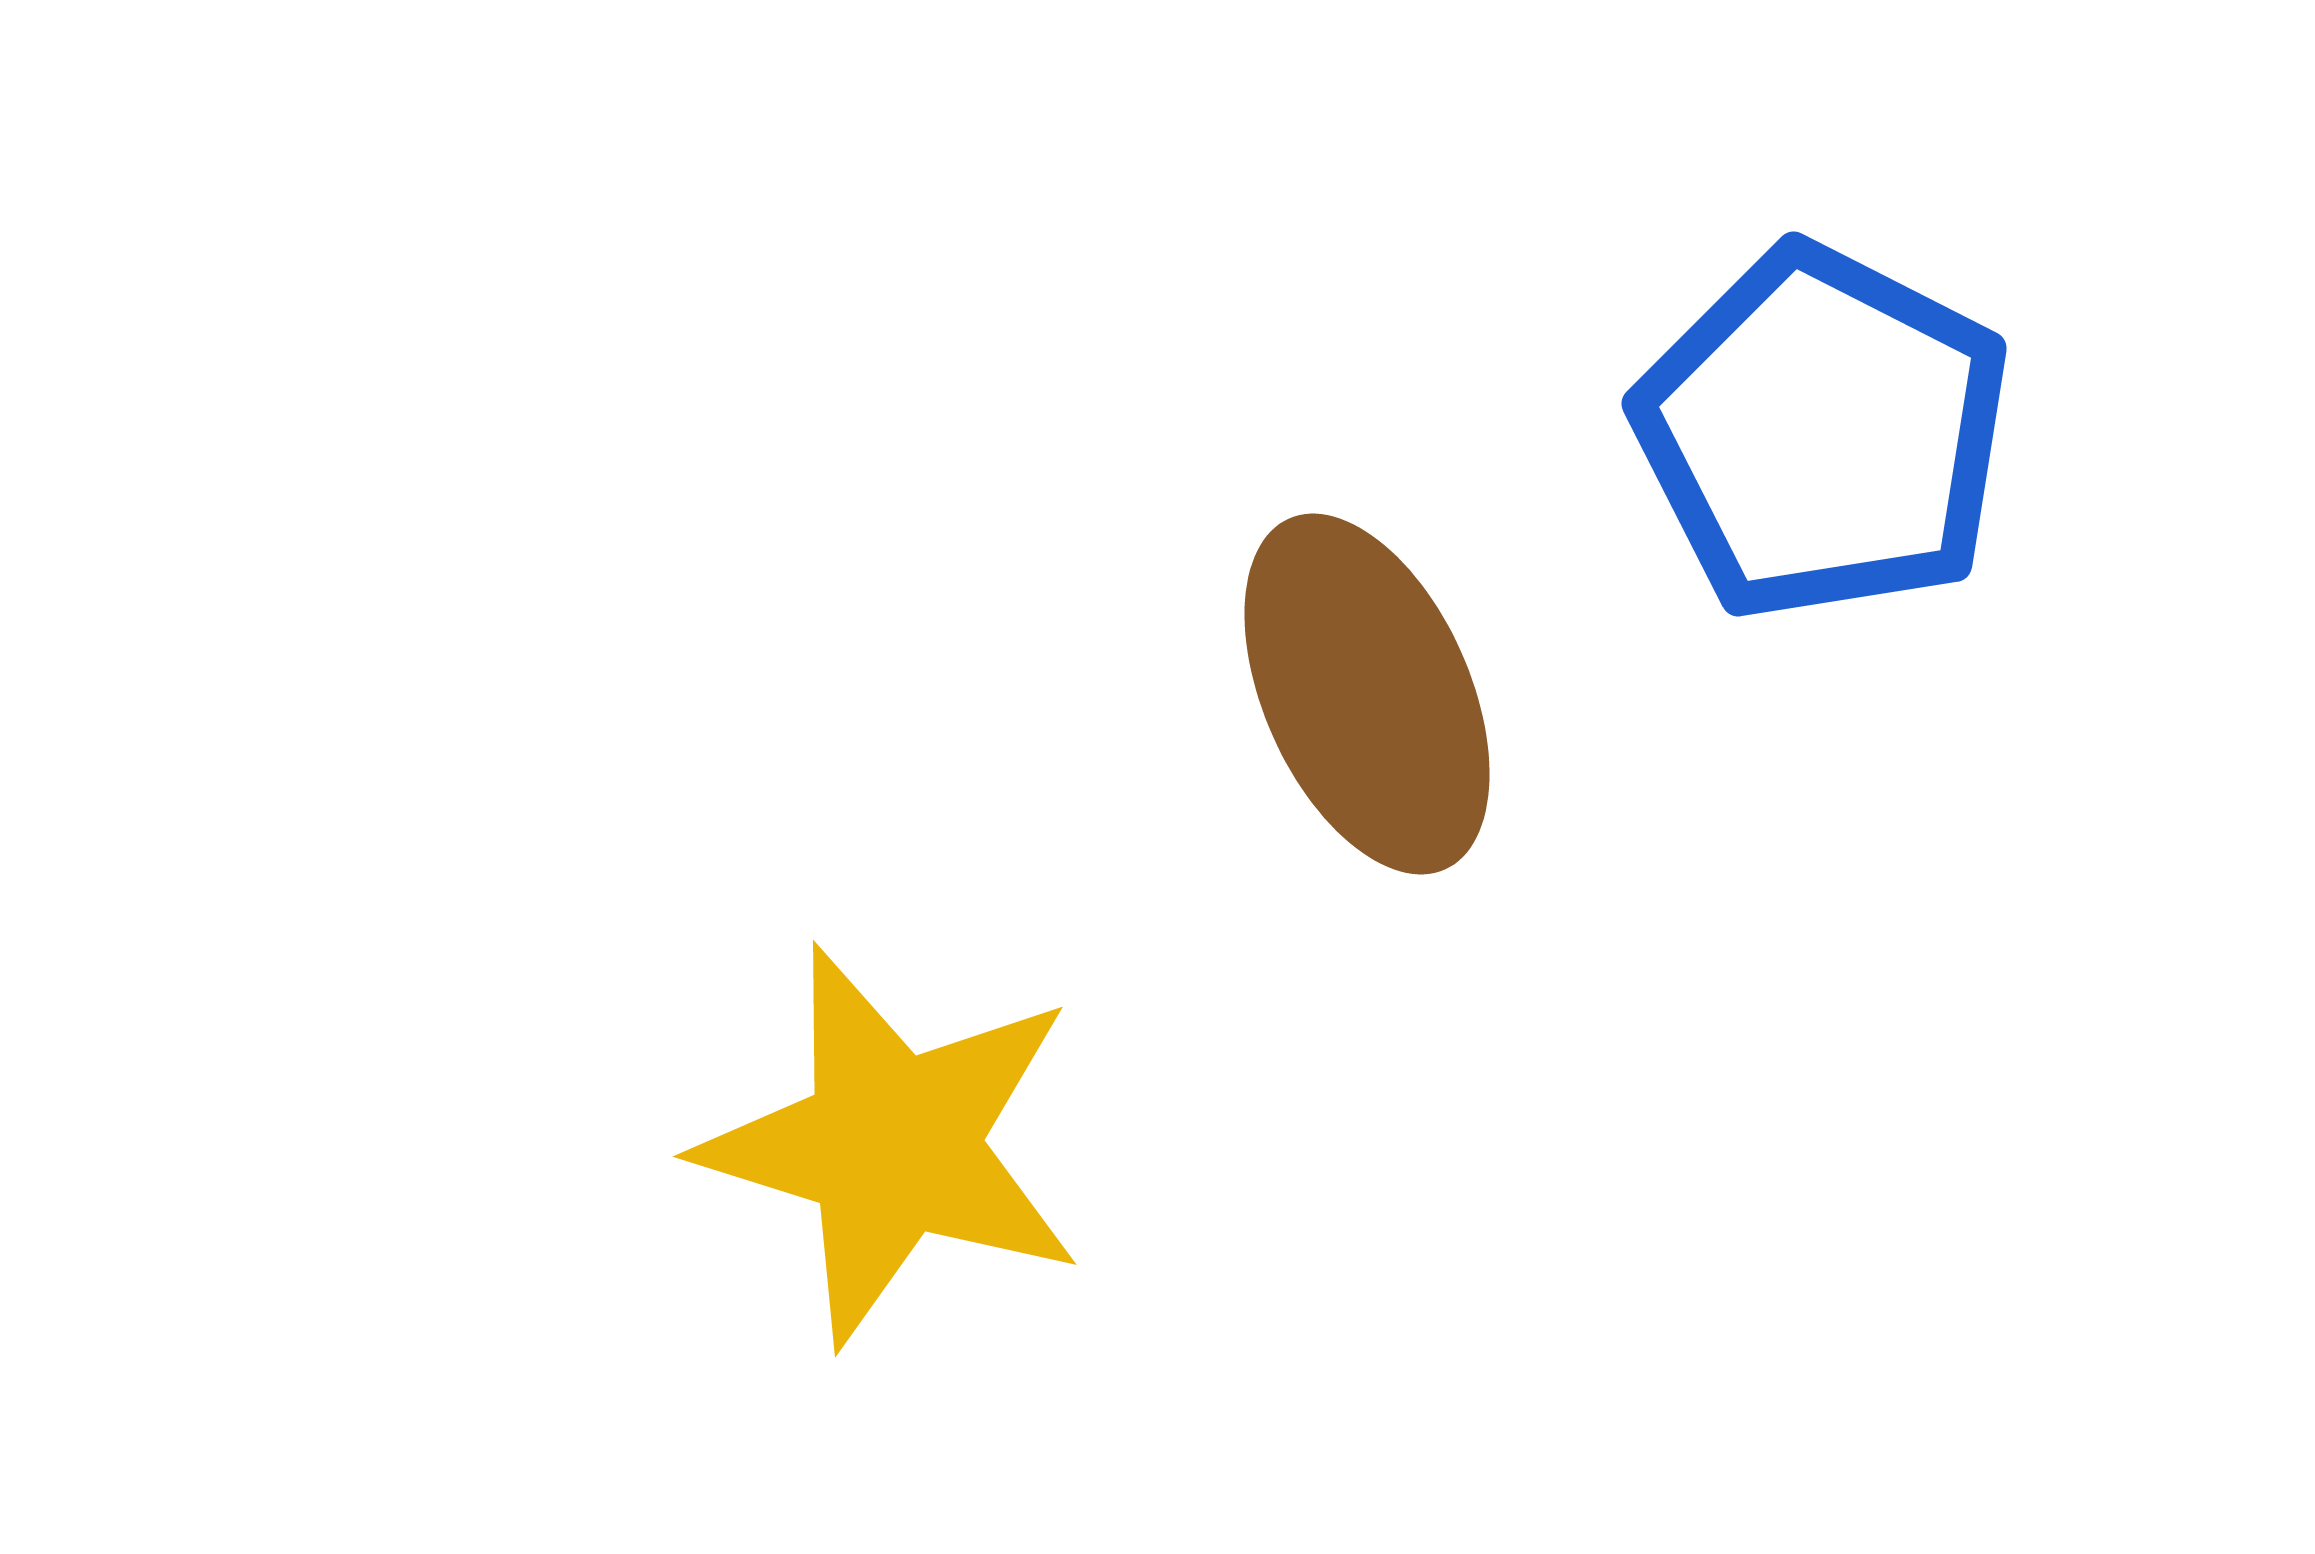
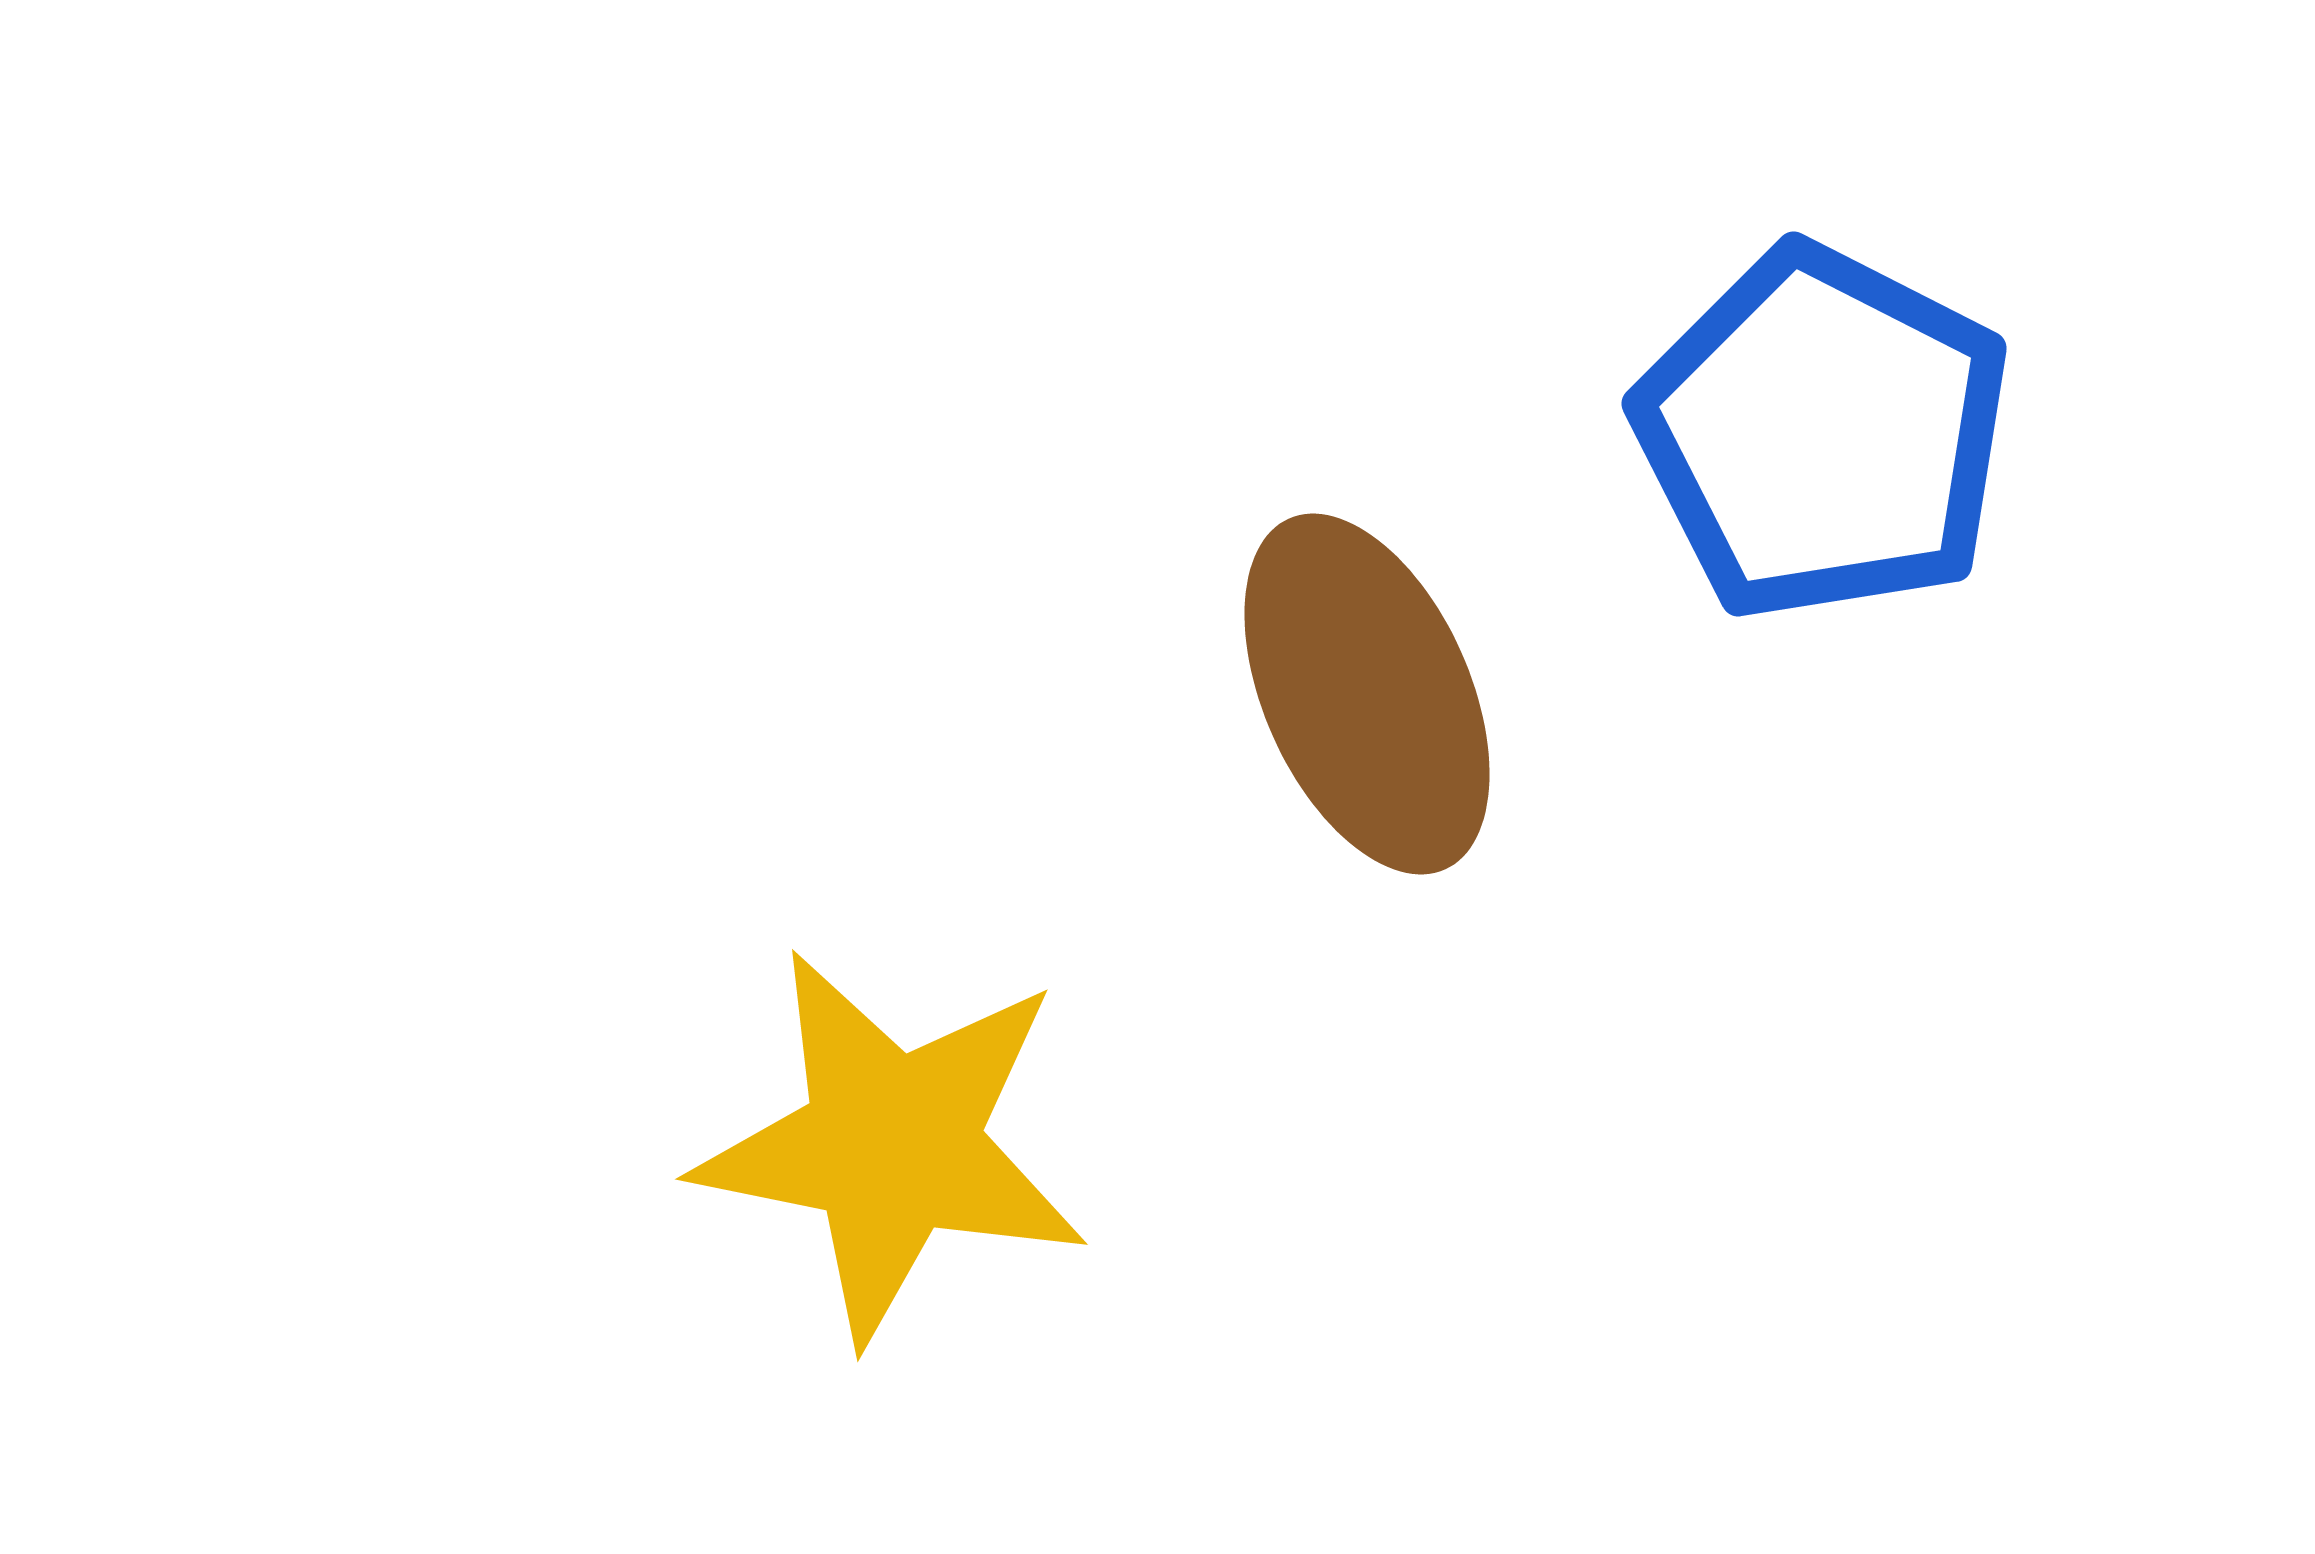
yellow star: rotated 6 degrees counterclockwise
